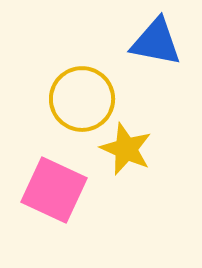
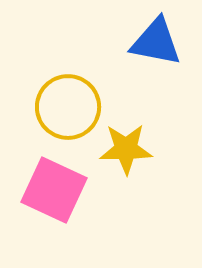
yellow circle: moved 14 px left, 8 px down
yellow star: rotated 24 degrees counterclockwise
